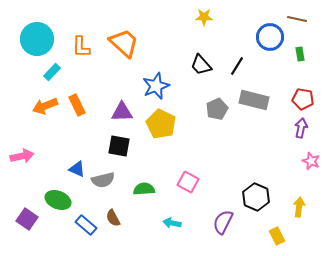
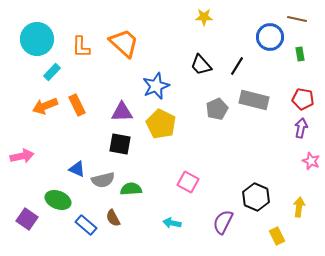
black square: moved 1 px right, 2 px up
green semicircle: moved 13 px left
